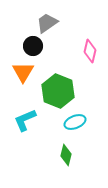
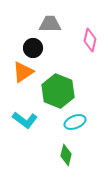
gray trapezoid: moved 3 px right, 1 px down; rotated 35 degrees clockwise
black circle: moved 2 px down
pink diamond: moved 11 px up
orange triangle: rotated 25 degrees clockwise
cyan L-shape: rotated 120 degrees counterclockwise
